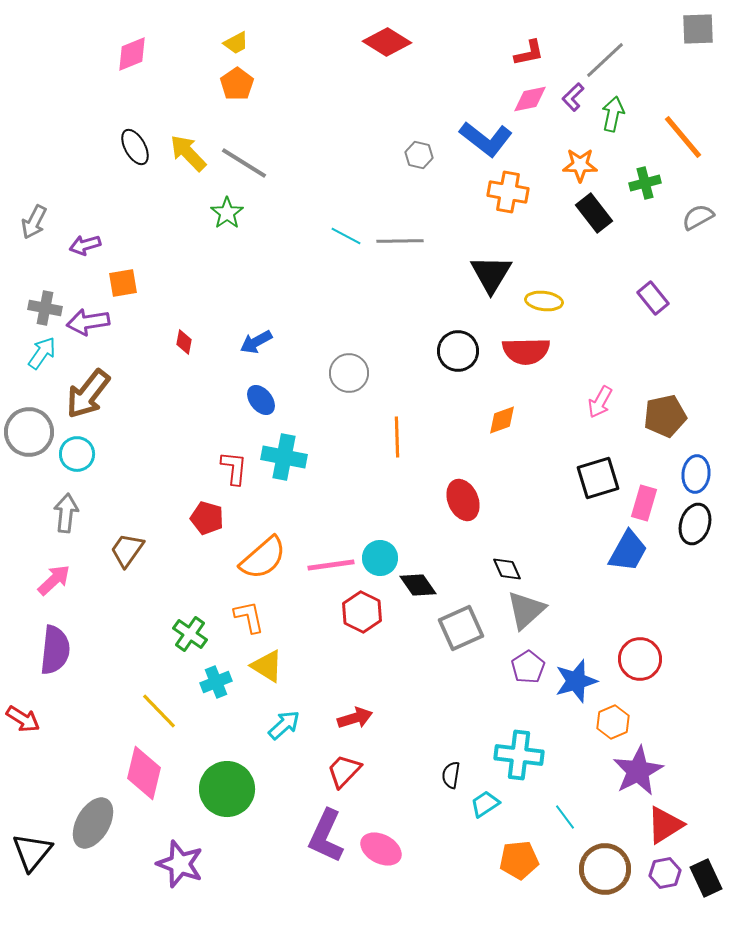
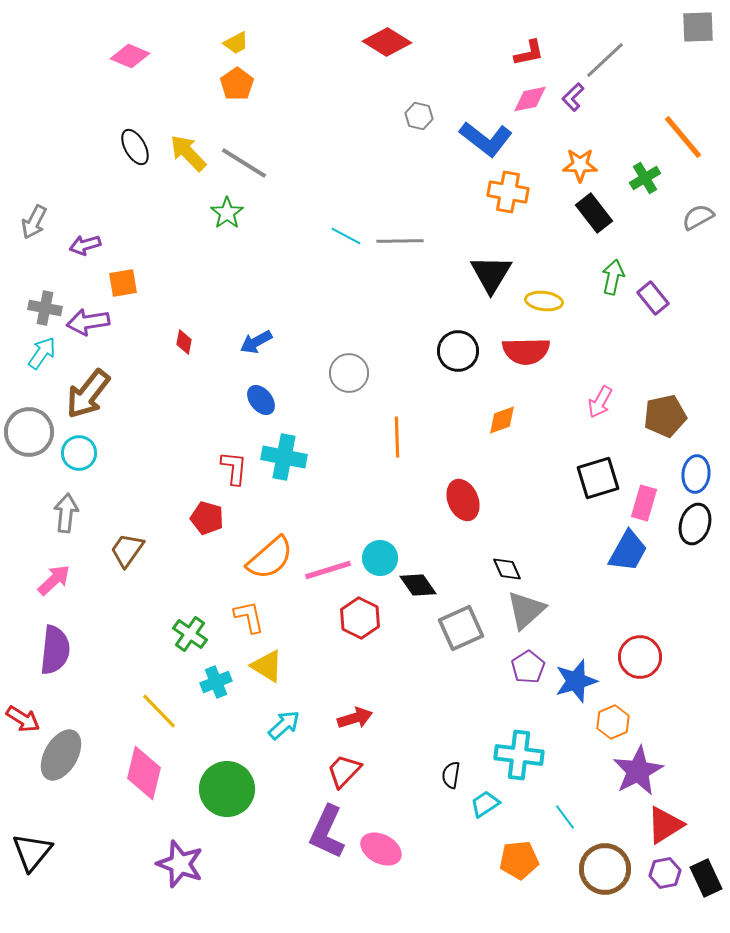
gray square at (698, 29): moved 2 px up
pink diamond at (132, 54): moved 2 px left, 2 px down; rotated 45 degrees clockwise
green arrow at (613, 114): moved 163 px down
gray hexagon at (419, 155): moved 39 px up
green cross at (645, 183): moved 5 px up; rotated 16 degrees counterclockwise
cyan circle at (77, 454): moved 2 px right, 1 px up
orange semicircle at (263, 558): moved 7 px right
pink line at (331, 565): moved 3 px left, 5 px down; rotated 9 degrees counterclockwise
red hexagon at (362, 612): moved 2 px left, 6 px down
red circle at (640, 659): moved 2 px up
gray ellipse at (93, 823): moved 32 px left, 68 px up
purple L-shape at (326, 836): moved 1 px right, 4 px up
